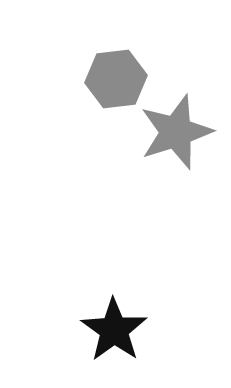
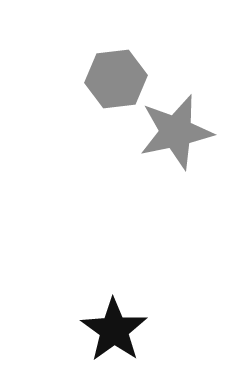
gray star: rotated 6 degrees clockwise
